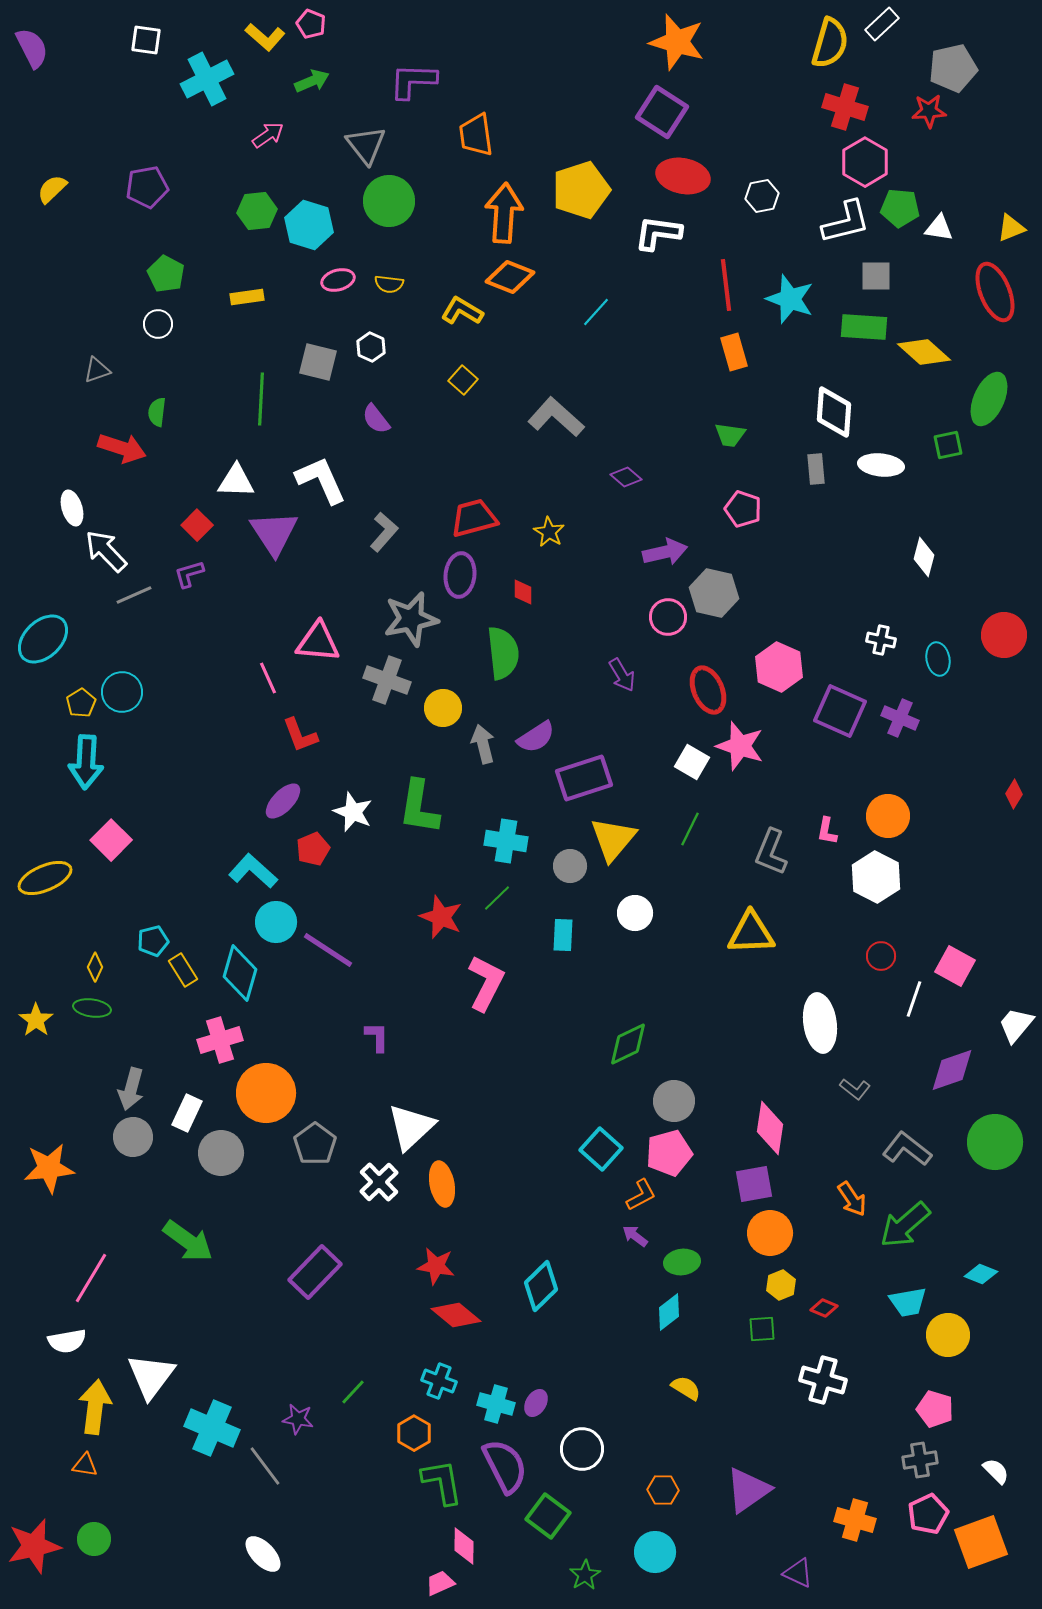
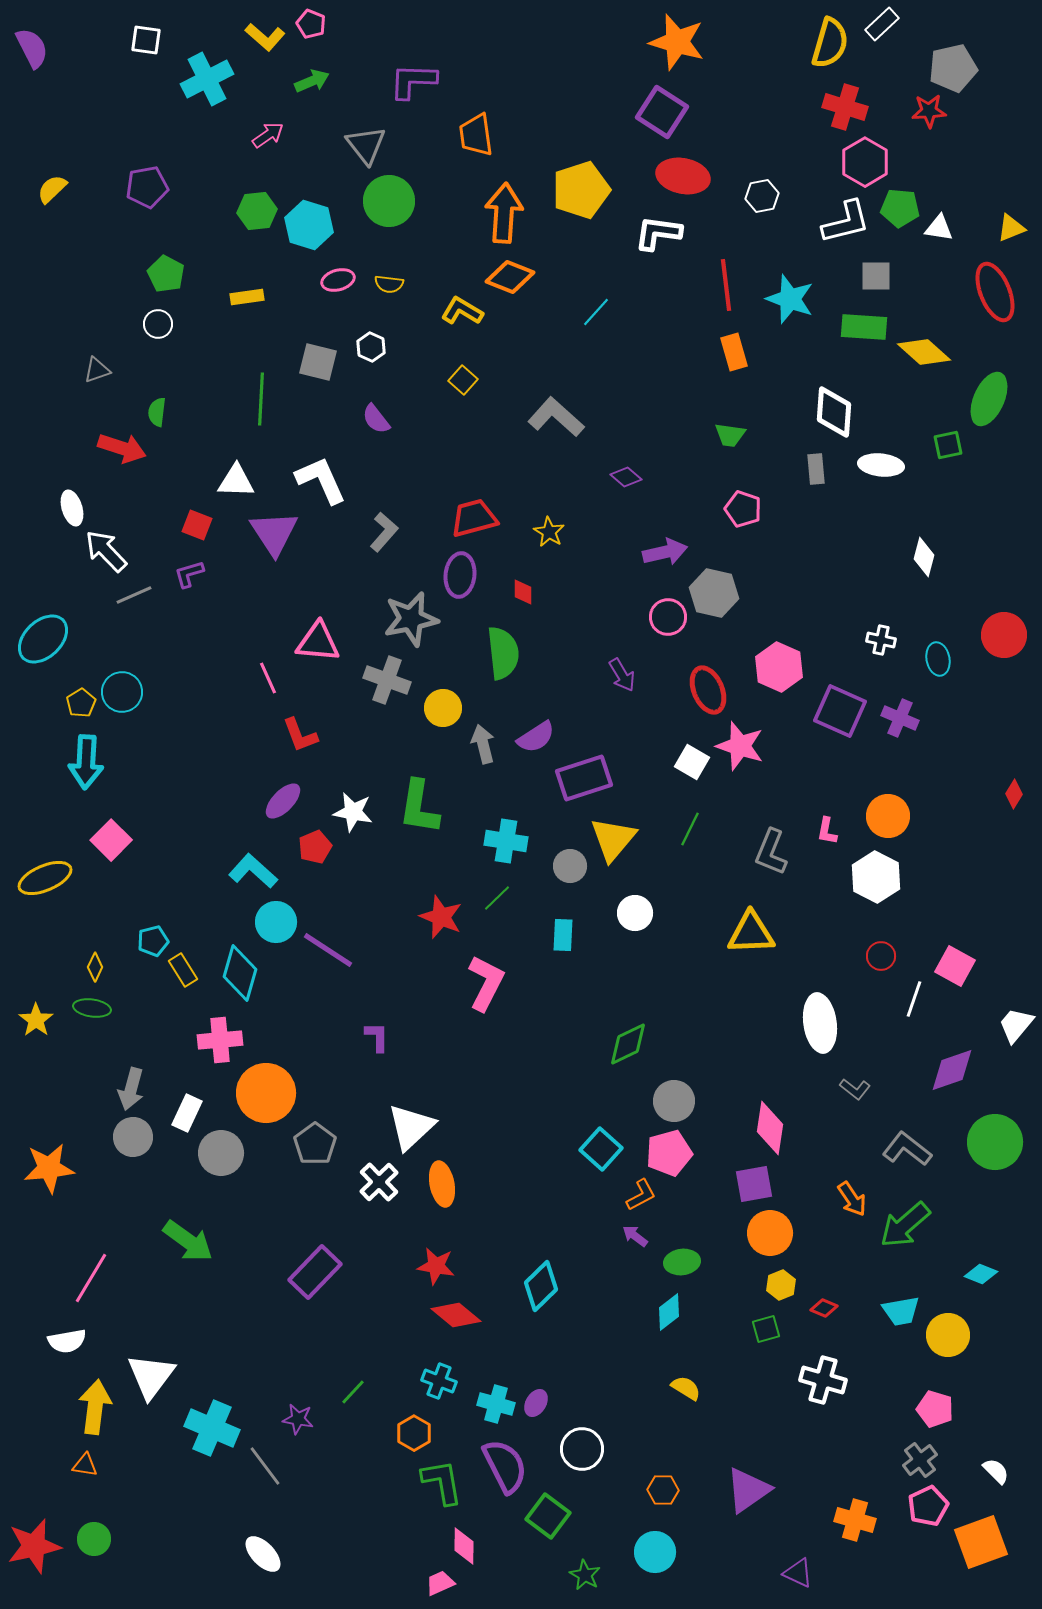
red square at (197, 525): rotated 24 degrees counterclockwise
white star at (353, 812): rotated 12 degrees counterclockwise
red pentagon at (313, 849): moved 2 px right, 2 px up
pink cross at (220, 1040): rotated 12 degrees clockwise
cyan trapezoid at (908, 1302): moved 7 px left, 9 px down
green square at (762, 1329): moved 4 px right; rotated 12 degrees counterclockwise
gray cross at (920, 1460): rotated 28 degrees counterclockwise
pink pentagon at (928, 1514): moved 8 px up
green star at (585, 1575): rotated 12 degrees counterclockwise
